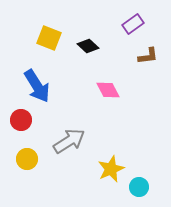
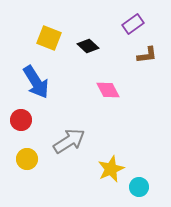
brown L-shape: moved 1 px left, 1 px up
blue arrow: moved 1 px left, 4 px up
